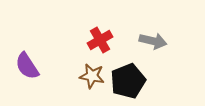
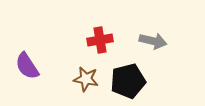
red cross: rotated 20 degrees clockwise
brown star: moved 6 px left, 3 px down
black pentagon: rotated 8 degrees clockwise
